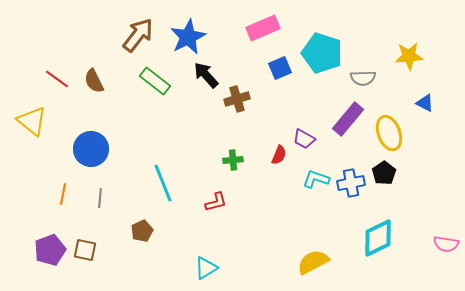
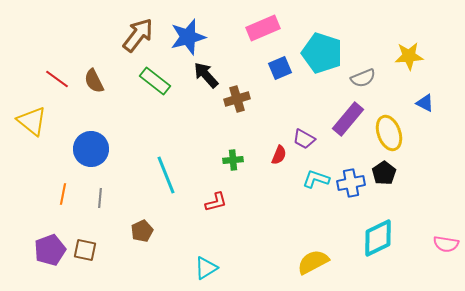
blue star: rotated 12 degrees clockwise
gray semicircle: rotated 20 degrees counterclockwise
cyan line: moved 3 px right, 8 px up
